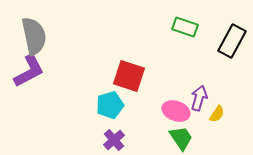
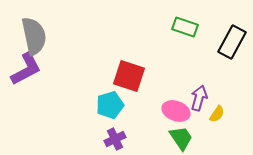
black rectangle: moved 1 px down
purple L-shape: moved 3 px left, 2 px up
purple cross: moved 1 px right, 1 px up; rotated 15 degrees clockwise
